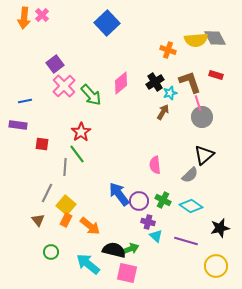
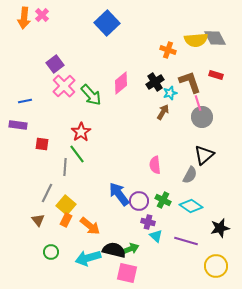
gray semicircle at (190, 175): rotated 18 degrees counterclockwise
cyan arrow at (88, 264): moved 6 px up; rotated 55 degrees counterclockwise
